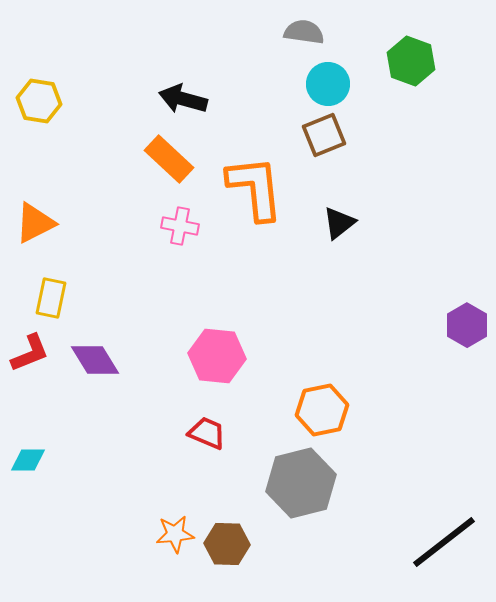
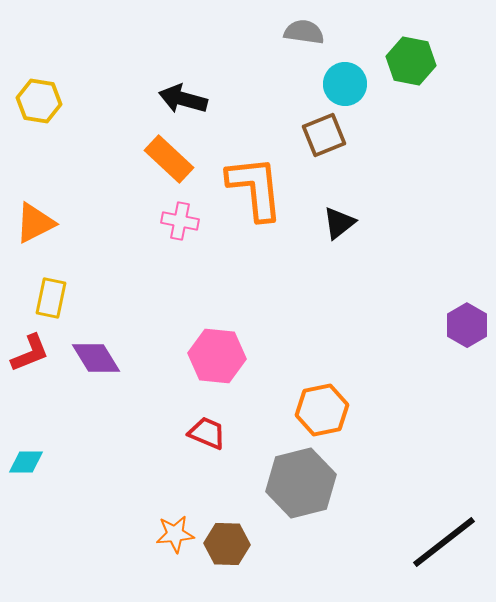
green hexagon: rotated 9 degrees counterclockwise
cyan circle: moved 17 px right
pink cross: moved 5 px up
purple diamond: moved 1 px right, 2 px up
cyan diamond: moved 2 px left, 2 px down
